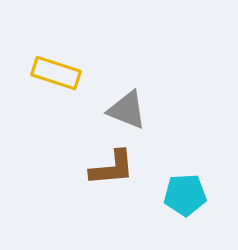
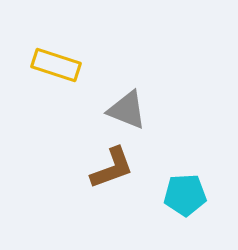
yellow rectangle: moved 8 px up
brown L-shape: rotated 15 degrees counterclockwise
